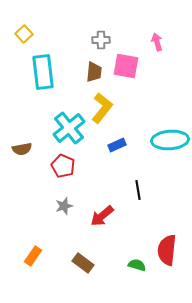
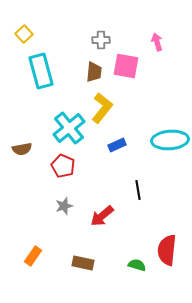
cyan rectangle: moved 2 px left, 1 px up; rotated 8 degrees counterclockwise
brown rectangle: rotated 25 degrees counterclockwise
